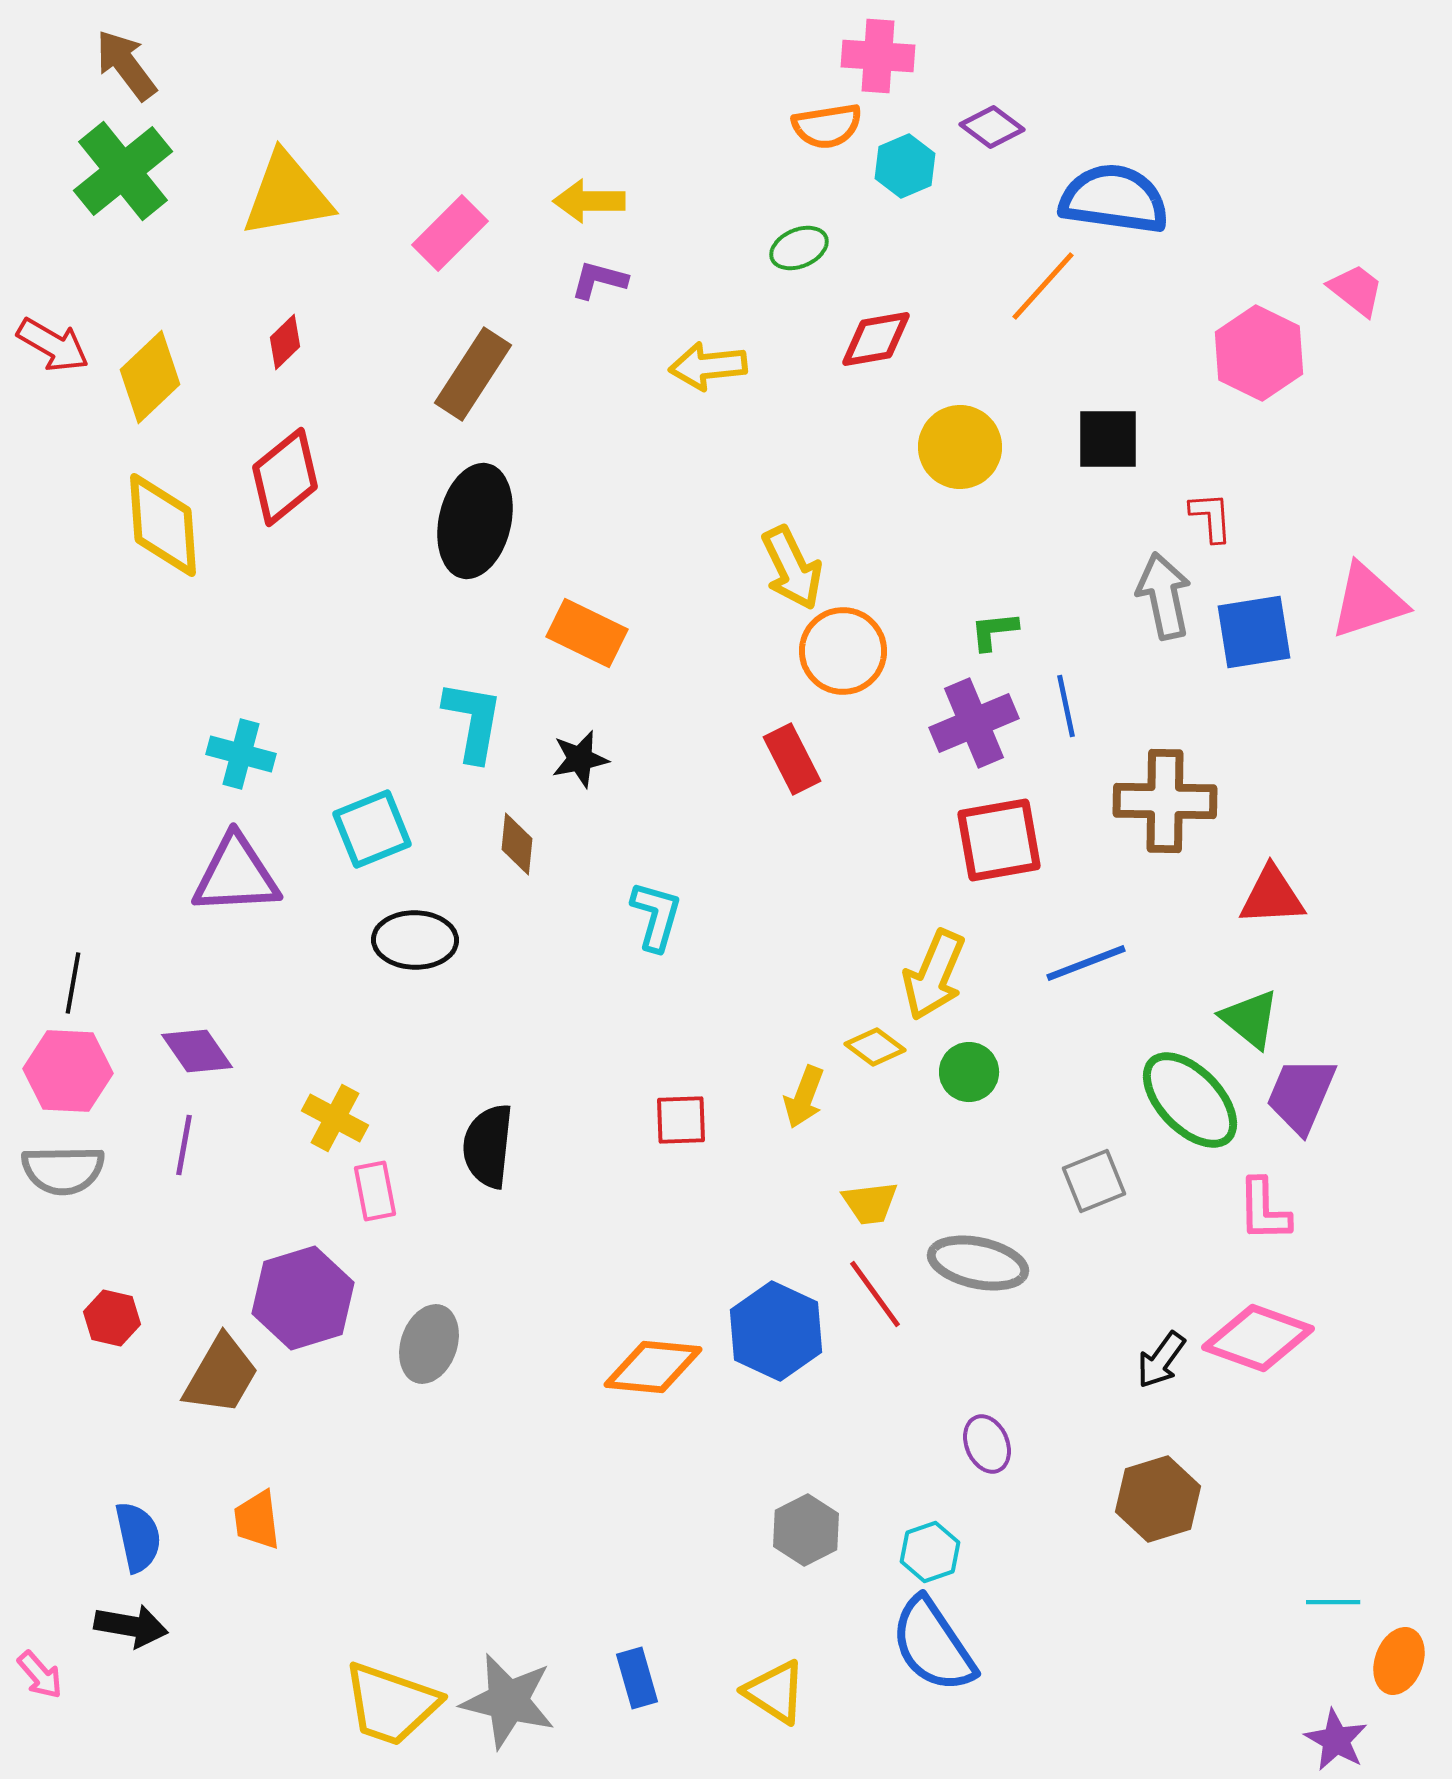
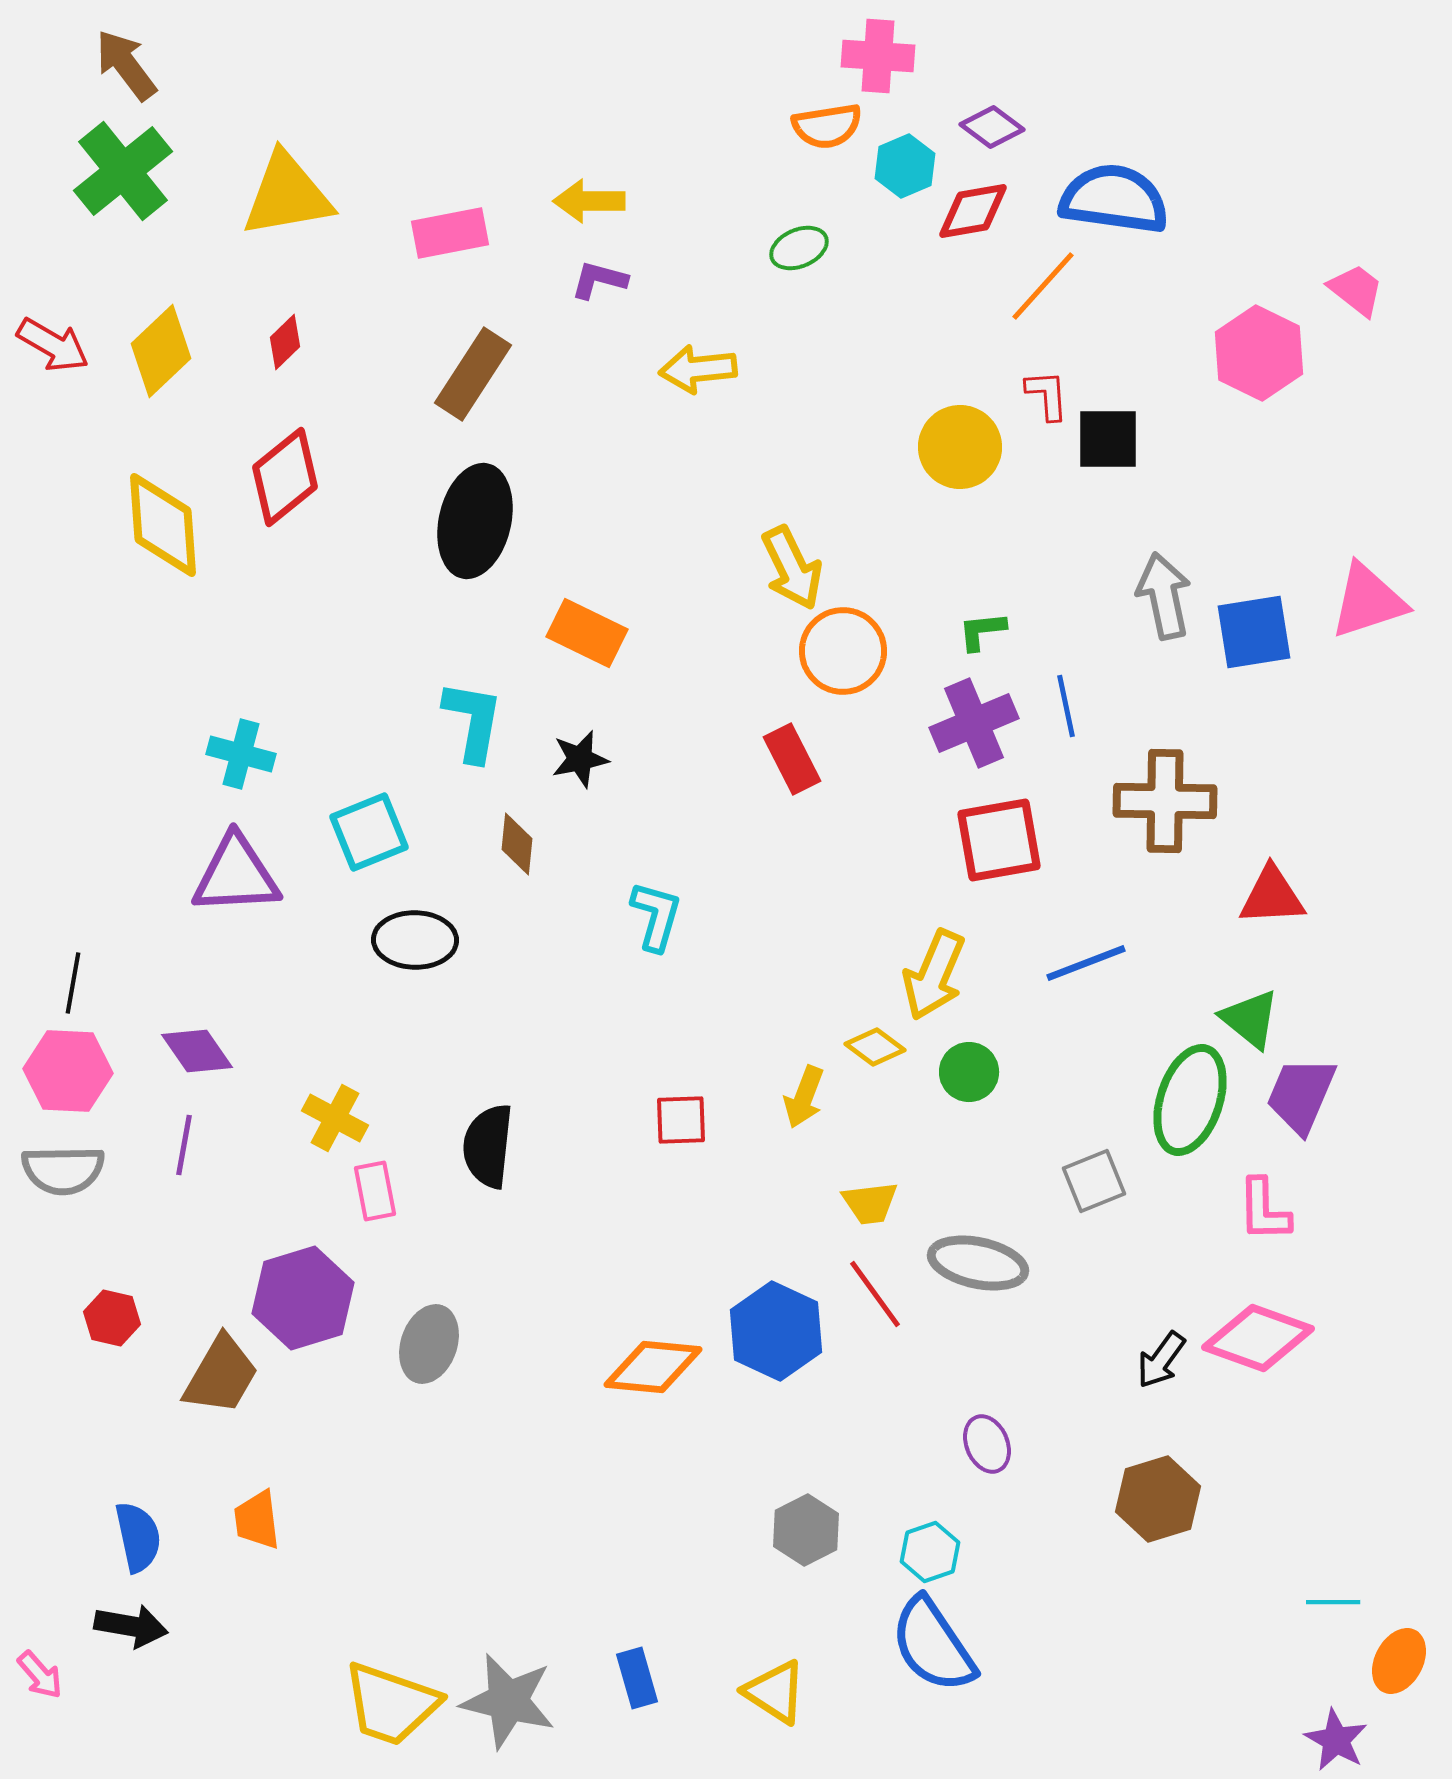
pink rectangle at (450, 233): rotated 34 degrees clockwise
red diamond at (876, 339): moved 97 px right, 128 px up
yellow arrow at (708, 366): moved 10 px left, 3 px down
yellow diamond at (150, 377): moved 11 px right, 26 px up
red L-shape at (1211, 517): moved 164 px left, 122 px up
green L-shape at (994, 631): moved 12 px left
cyan square at (372, 829): moved 3 px left, 3 px down
green ellipse at (1190, 1100): rotated 62 degrees clockwise
orange ellipse at (1399, 1661): rotated 8 degrees clockwise
